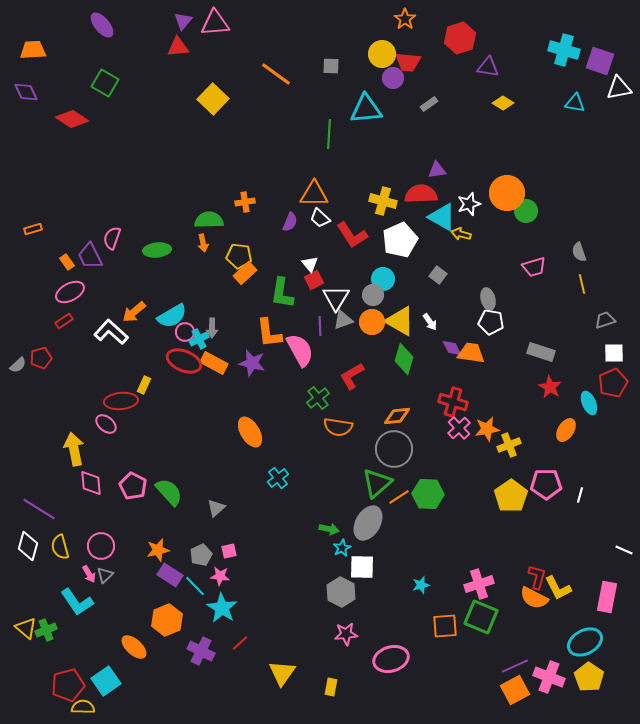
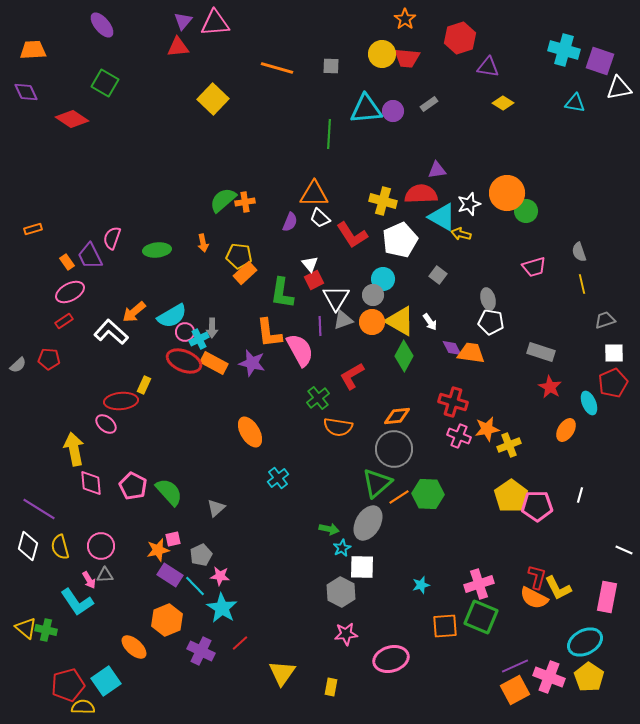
red trapezoid at (408, 62): moved 1 px left, 4 px up
orange line at (276, 74): moved 1 px right, 6 px up; rotated 20 degrees counterclockwise
purple circle at (393, 78): moved 33 px down
green semicircle at (209, 220): moved 14 px right, 20 px up; rotated 40 degrees counterclockwise
red pentagon at (41, 358): moved 8 px right, 1 px down; rotated 20 degrees clockwise
green diamond at (404, 359): moved 3 px up; rotated 12 degrees clockwise
pink cross at (459, 428): moved 8 px down; rotated 25 degrees counterclockwise
pink pentagon at (546, 484): moved 9 px left, 22 px down
pink square at (229, 551): moved 56 px left, 12 px up
pink arrow at (89, 574): moved 6 px down
gray triangle at (105, 575): rotated 42 degrees clockwise
green cross at (46, 630): rotated 35 degrees clockwise
